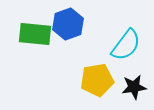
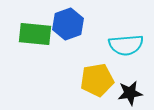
cyan semicircle: rotated 48 degrees clockwise
black star: moved 4 px left, 6 px down
